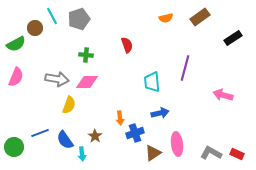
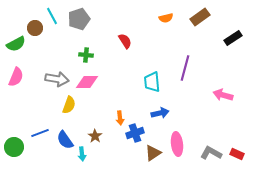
red semicircle: moved 2 px left, 4 px up; rotated 14 degrees counterclockwise
